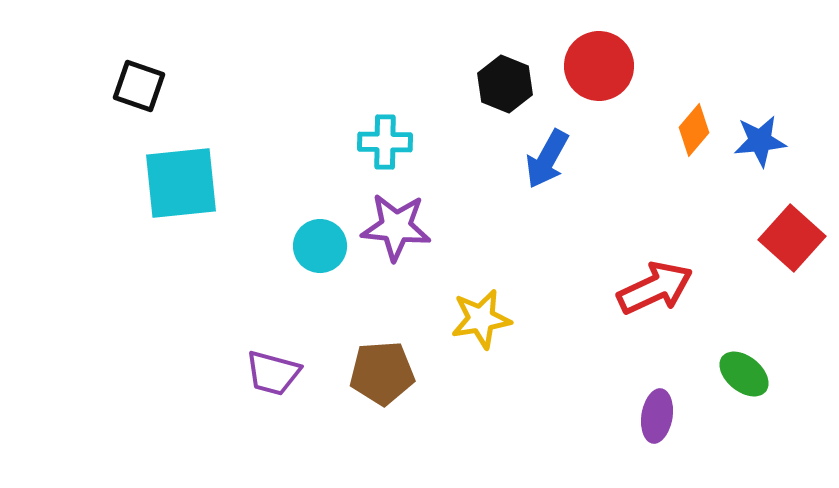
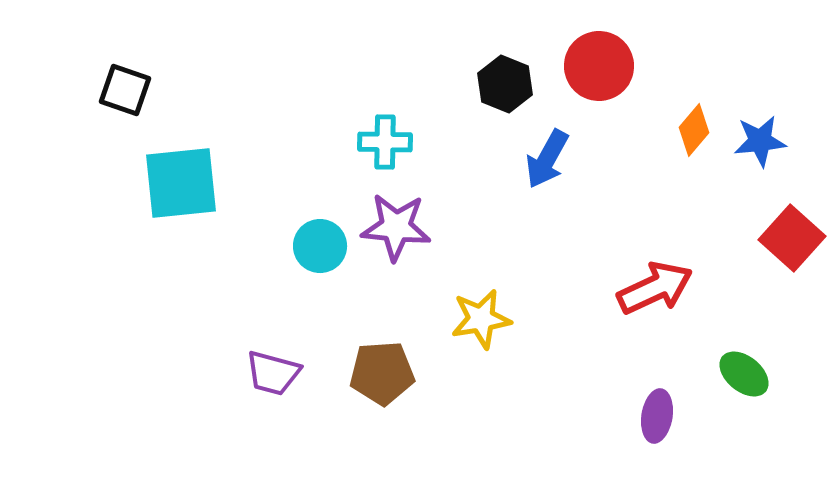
black square: moved 14 px left, 4 px down
